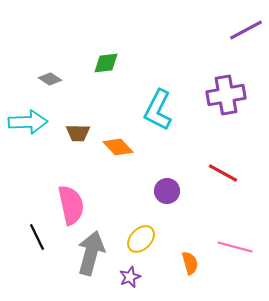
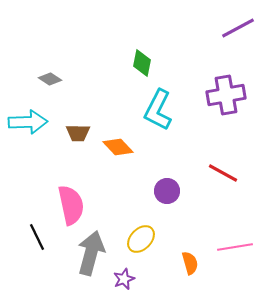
purple line: moved 8 px left, 2 px up
green diamond: moved 36 px right; rotated 72 degrees counterclockwise
pink line: rotated 24 degrees counterclockwise
purple star: moved 6 px left, 2 px down
